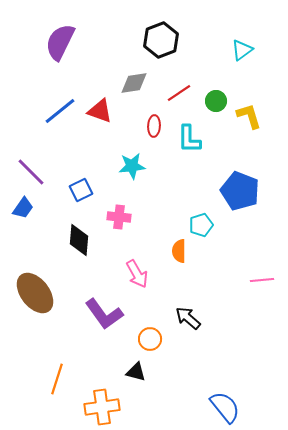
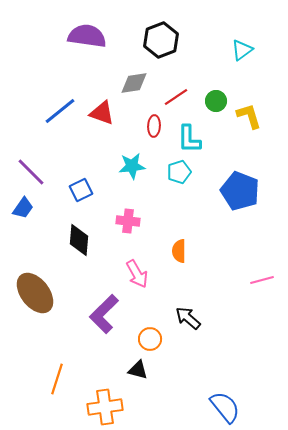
purple semicircle: moved 27 px right, 6 px up; rotated 72 degrees clockwise
red line: moved 3 px left, 4 px down
red triangle: moved 2 px right, 2 px down
pink cross: moved 9 px right, 4 px down
cyan pentagon: moved 22 px left, 53 px up
pink line: rotated 10 degrees counterclockwise
purple L-shape: rotated 81 degrees clockwise
black triangle: moved 2 px right, 2 px up
orange cross: moved 3 px right
